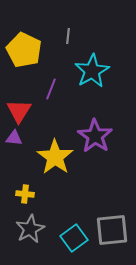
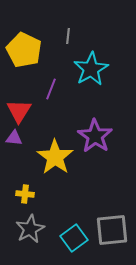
cyan star: moved 1 px left, 2 px up
